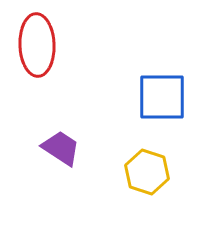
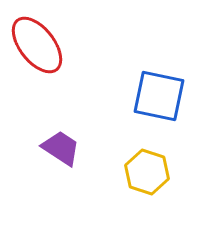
red ellipse: rotated 36 degrees counterclockwise
blue square: moved 3 px left, 1 px up; rotated 12 degrees clockwise
